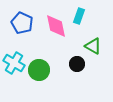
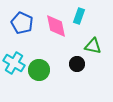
green triangle: rotated 18 degrees counterclockwise
